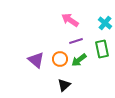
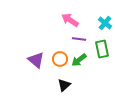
purple line: moved 3 px right, 2 px up; rotated 24 degrees clockwise
